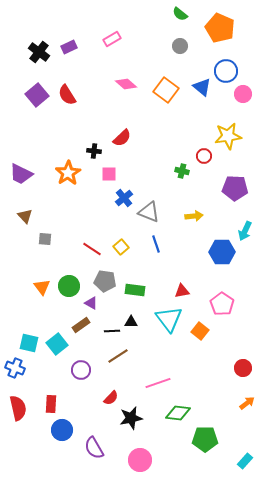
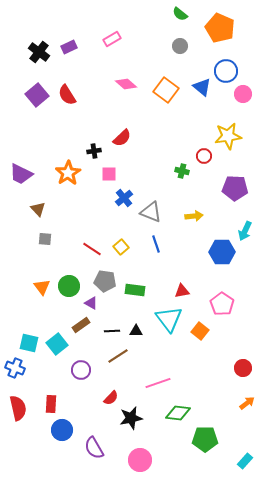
black cross at (94, 151): rotated 16 degrees counterclockwise
gray triangle at (149, 212): moved 2 px right
brown triangle at (25, 216): moved 13 px right, 7 px up
black triangle at (131, 322): moved 5 px right, 9 px down
